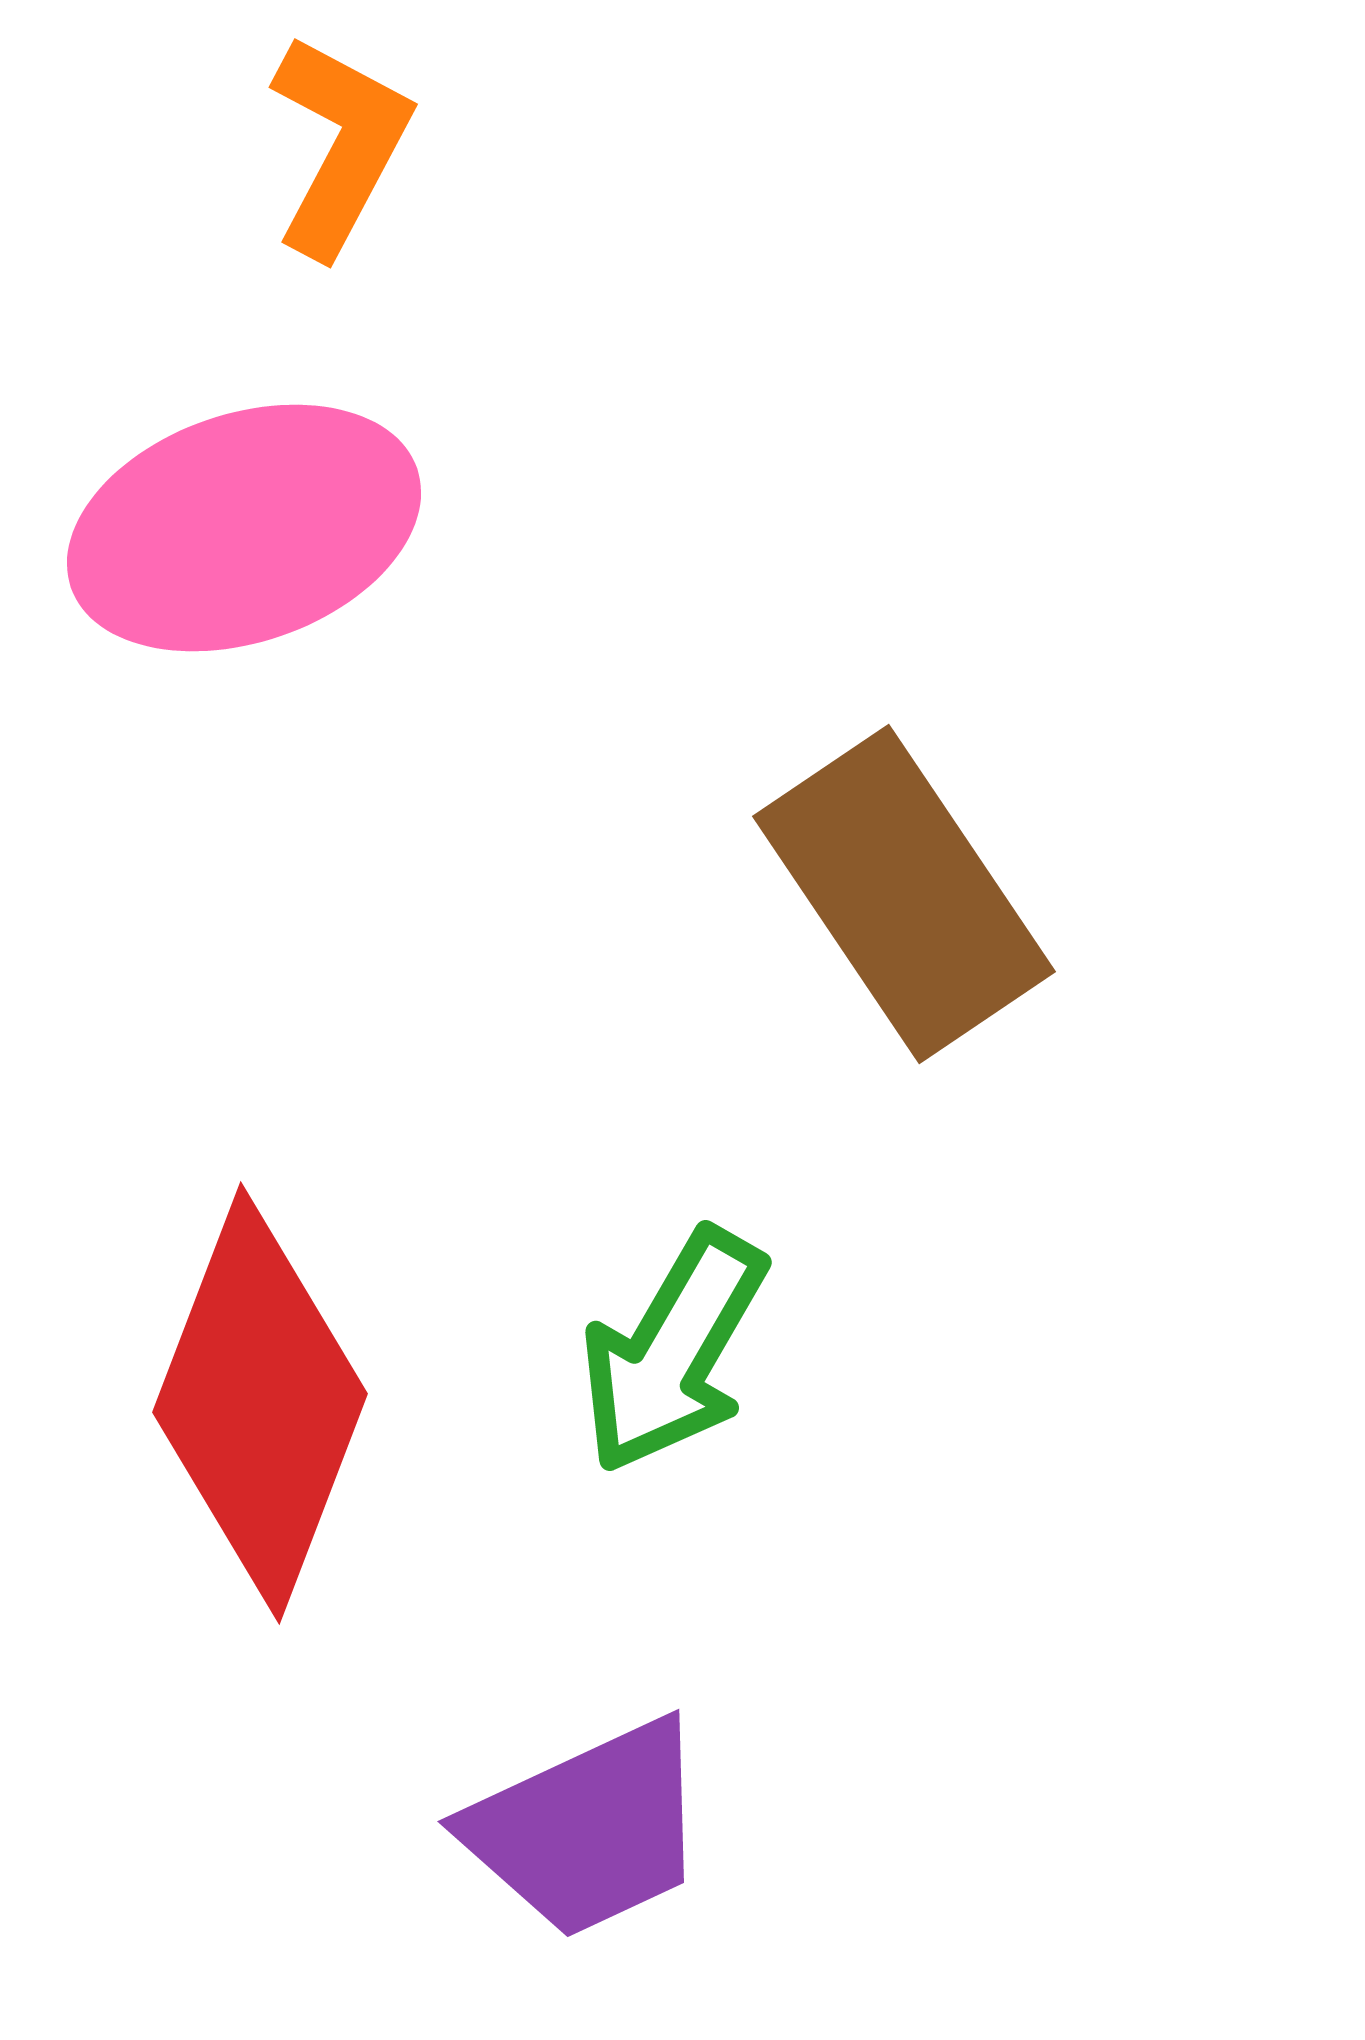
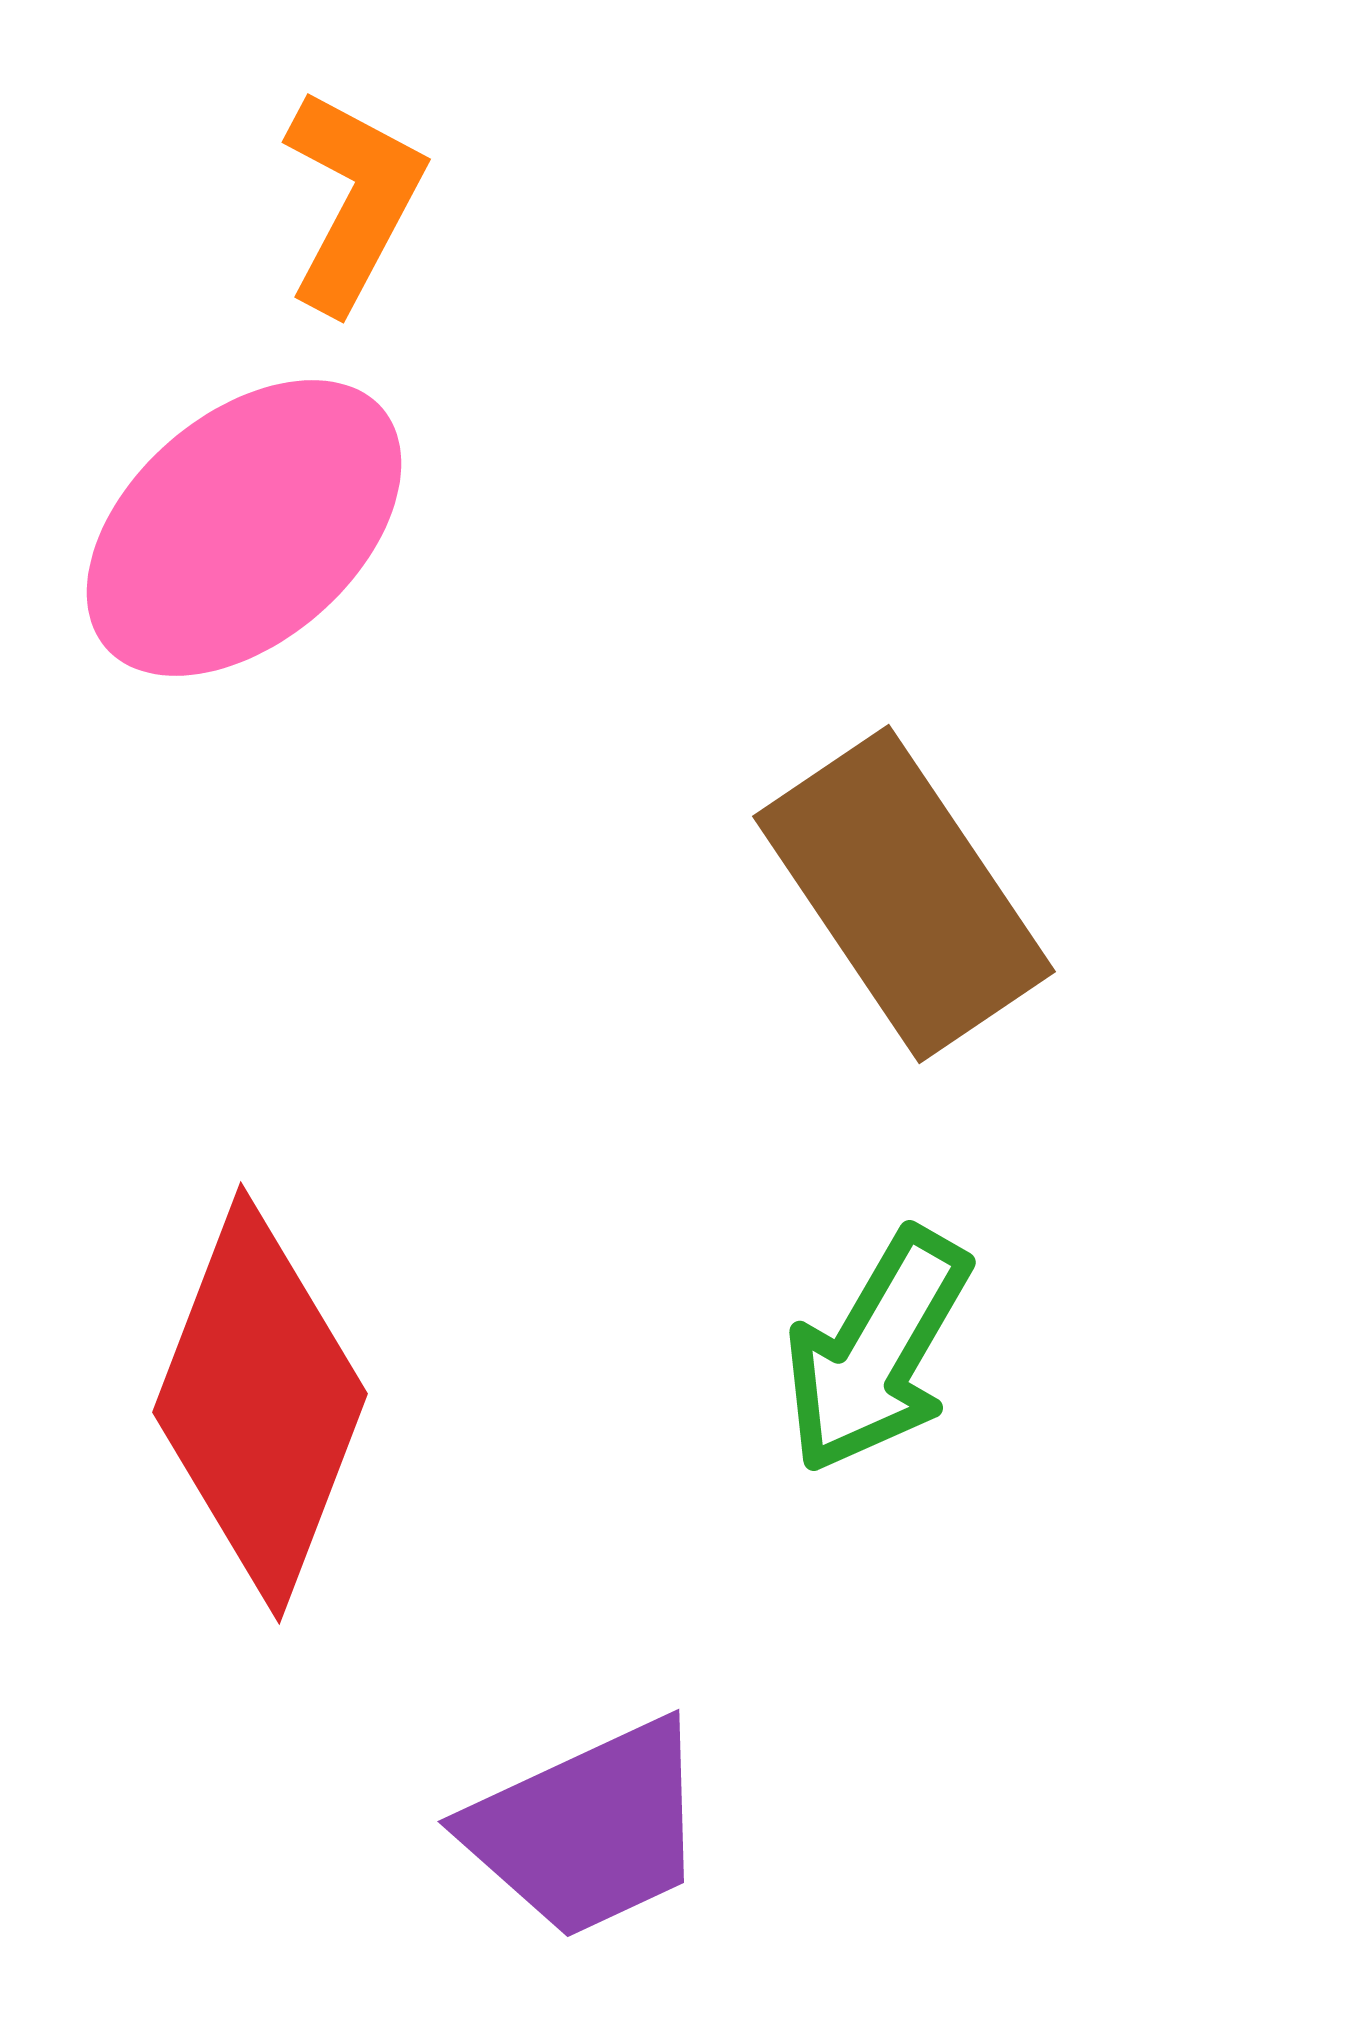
orange L-shape: moved 13 px right, 55 px down
pink ellipse: rotated 22 degrees counterclockwise
green arrow: moved 204 px right
